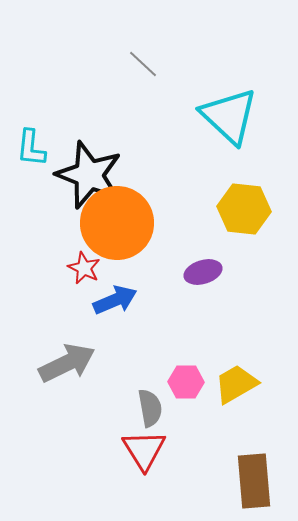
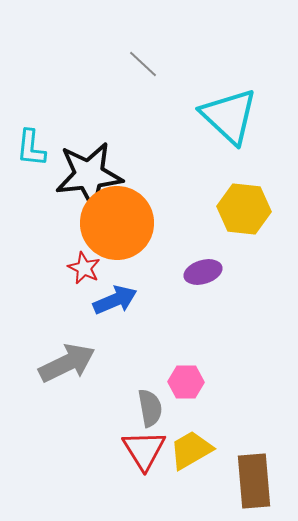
black star: rotated 28 degrees counterclockwise
yellow trapezoid: moved 45 px left, 66 px down
